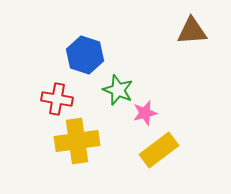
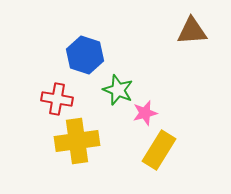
yellow rectangle: rotated 21 degrees counterclockwise
